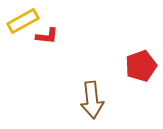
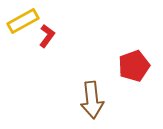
red L-shape: rotated 60 degrees counterclockwise
red pentagon: moved 7 px left
